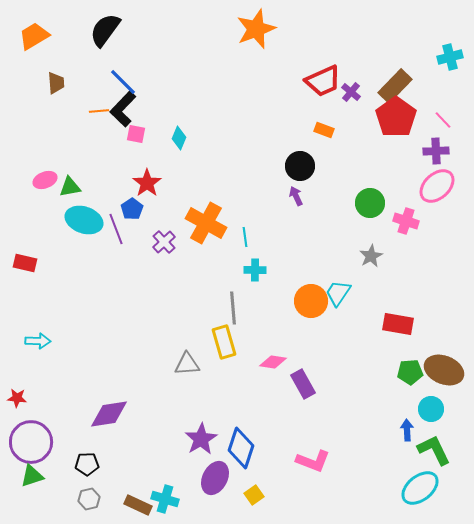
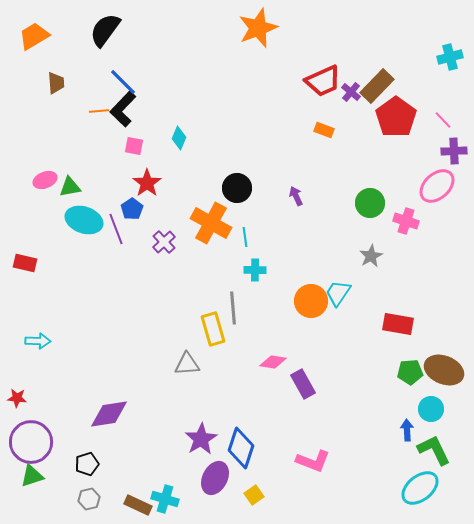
orange star at (256, 29): moved 2 px right, 1 px up
brown rectangle at (395, 86): moved 18 px left
pink square at (136, 134): moved 2 px left, 12 px down
purple cross at (436, 151): moved 18 px right
black circle at (300, 166): moved 63 px left, 22 px down
orange cross at (206, 223): moved 5 px right
yellow rectangle at (224, 342): moved 11 px left, 13 px up
black pentagon at (87, 464): rotated 15 degrees counterclockwise
